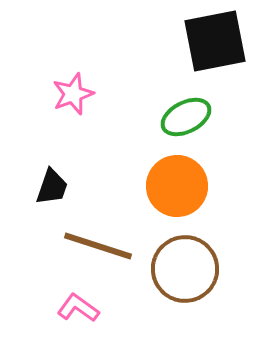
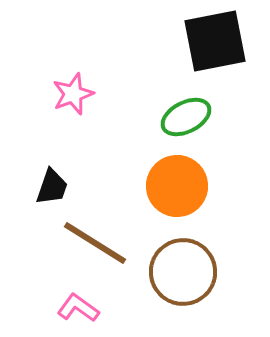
brown line: moved 3 px left, 3 px up; rotated 14 degrees clockwise
brown circle: moved 2 px left, 3 px down
